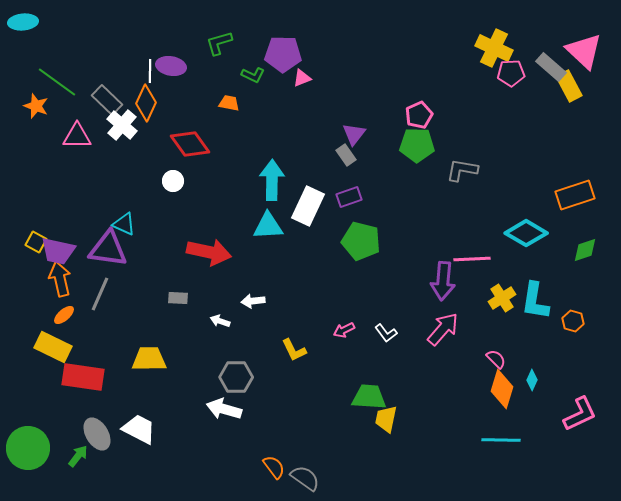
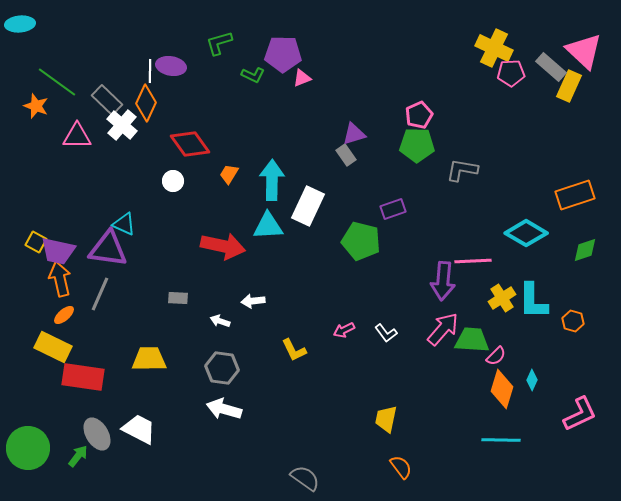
cyan ellipse at (23, 22): moved 3 px left, 2 px down
yellow rectangle at (569, 86): rotated 52 degrees clockwise
orange trapezoid at (229, 103): moved 71 px down; rotated 70 degrees counterclockwise
purple triangle at (354, 134): rotated 35 degrees clockwise
purple rectangle at (349, 197): moved 44 px right, 12 px down
red arrow at (209, 252): moved 14 px right, 6 px up
pink line at (472, 259): moved 1 px right, 2 px down
cyan L-shape at (535, 301): moved 2 px left; rotated 9 degrees counterclockwise
pink semicircle at (496, 359): moved 3 px up; rotated 90 degrees clockwise
gray hexagon at (236, 377): moved 14 px left, 9 px up; rotated 8 degrees clockwise
green trapezoid at (369, 397): moved 103 px right, 57 px up
orange semicircle at (274, 467): moved 127 px right
